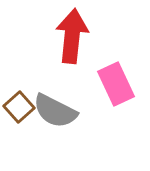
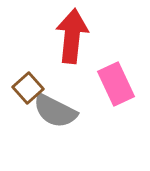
brown square: moved 9 px right, 19 px up
